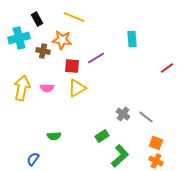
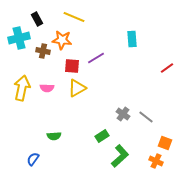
orange square: moved 9 px right
